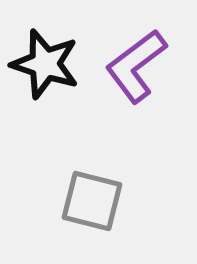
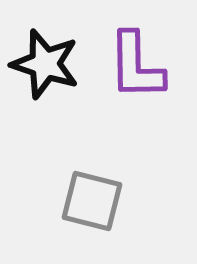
purple L-shape: rotated 54 degrees counterclockwise
